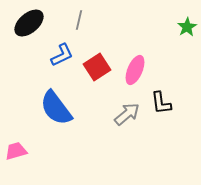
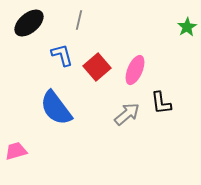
blue L-shape: rotated 80 degrees counterclockwise
red square: rotated 8 degrees counterclockwise
